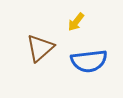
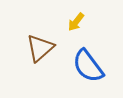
blue semicircle: moved 1 px left, 5 px down; rotated 60 degrees clockwise
